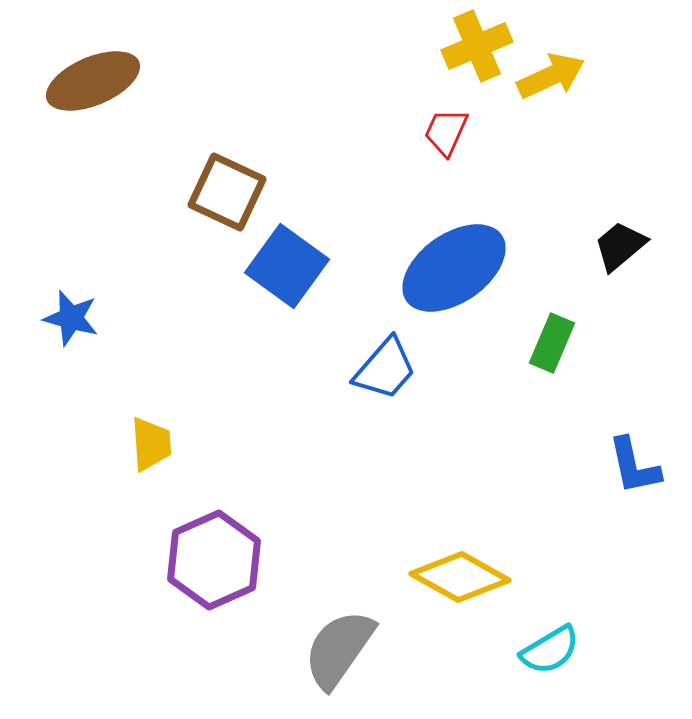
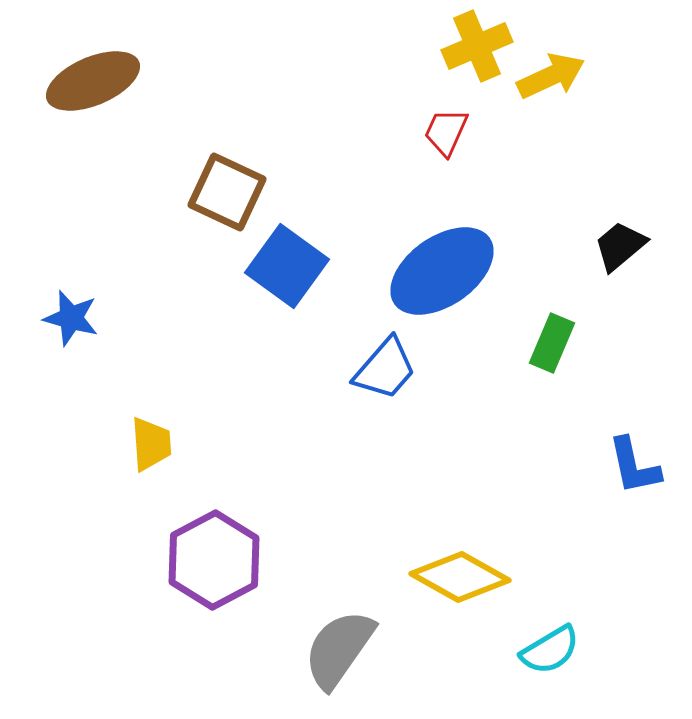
blue ellipse: moved 12 px left, 3 px down
purple hexagon: rotated 4 degrees counterclockwise
